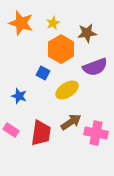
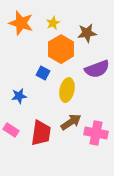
purple semicircle: moved 2 px right, 2 px down
yellow ellipse: rotated 45 degrees counterclockwise
blue star: rotated 28 degrees counterclockwise
